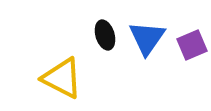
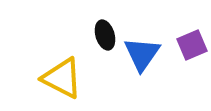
blue triangle: moved 5 px left, 16 px down
